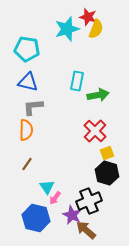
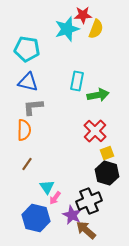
red star: moved 5 px left, 2 px up; rotated 18 degrees counterclockwise
orange semicircle: moved 2 px left
